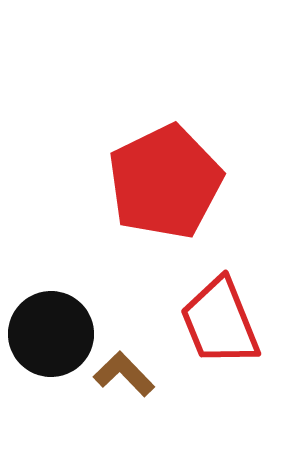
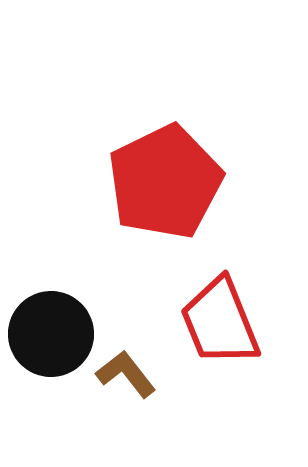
brown L-shape: moved 2 px right; rotated 6 degrees clockwise
